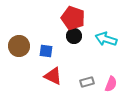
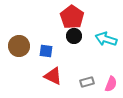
red pentagon: moved 1 px left, 1 px up; rotated 15 degrees clockwise
